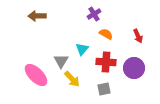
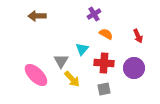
red cross: moved 2 px left, 1 px down
